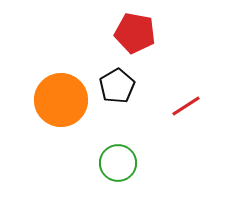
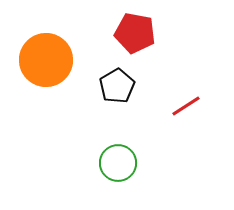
orange circle: moved 15 px left, 40 px up
